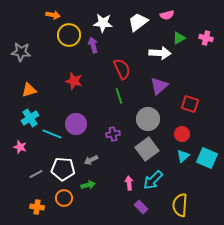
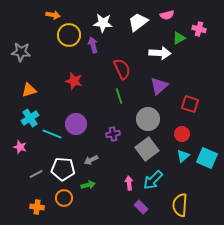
pink cross: moved 7 px left, 9 px up
